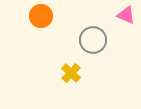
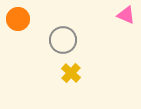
orange circle: moved 23 px left, 3 px down
gray circle: moved 30 px left
